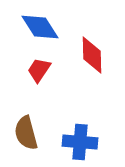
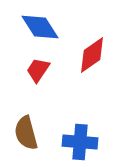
red diamond: rotated 57 degrees clockwise
red trapezoid: moved 1 px left
